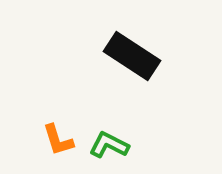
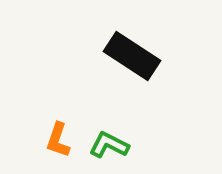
orange L-shape: rotated 36 degrees clockwise
